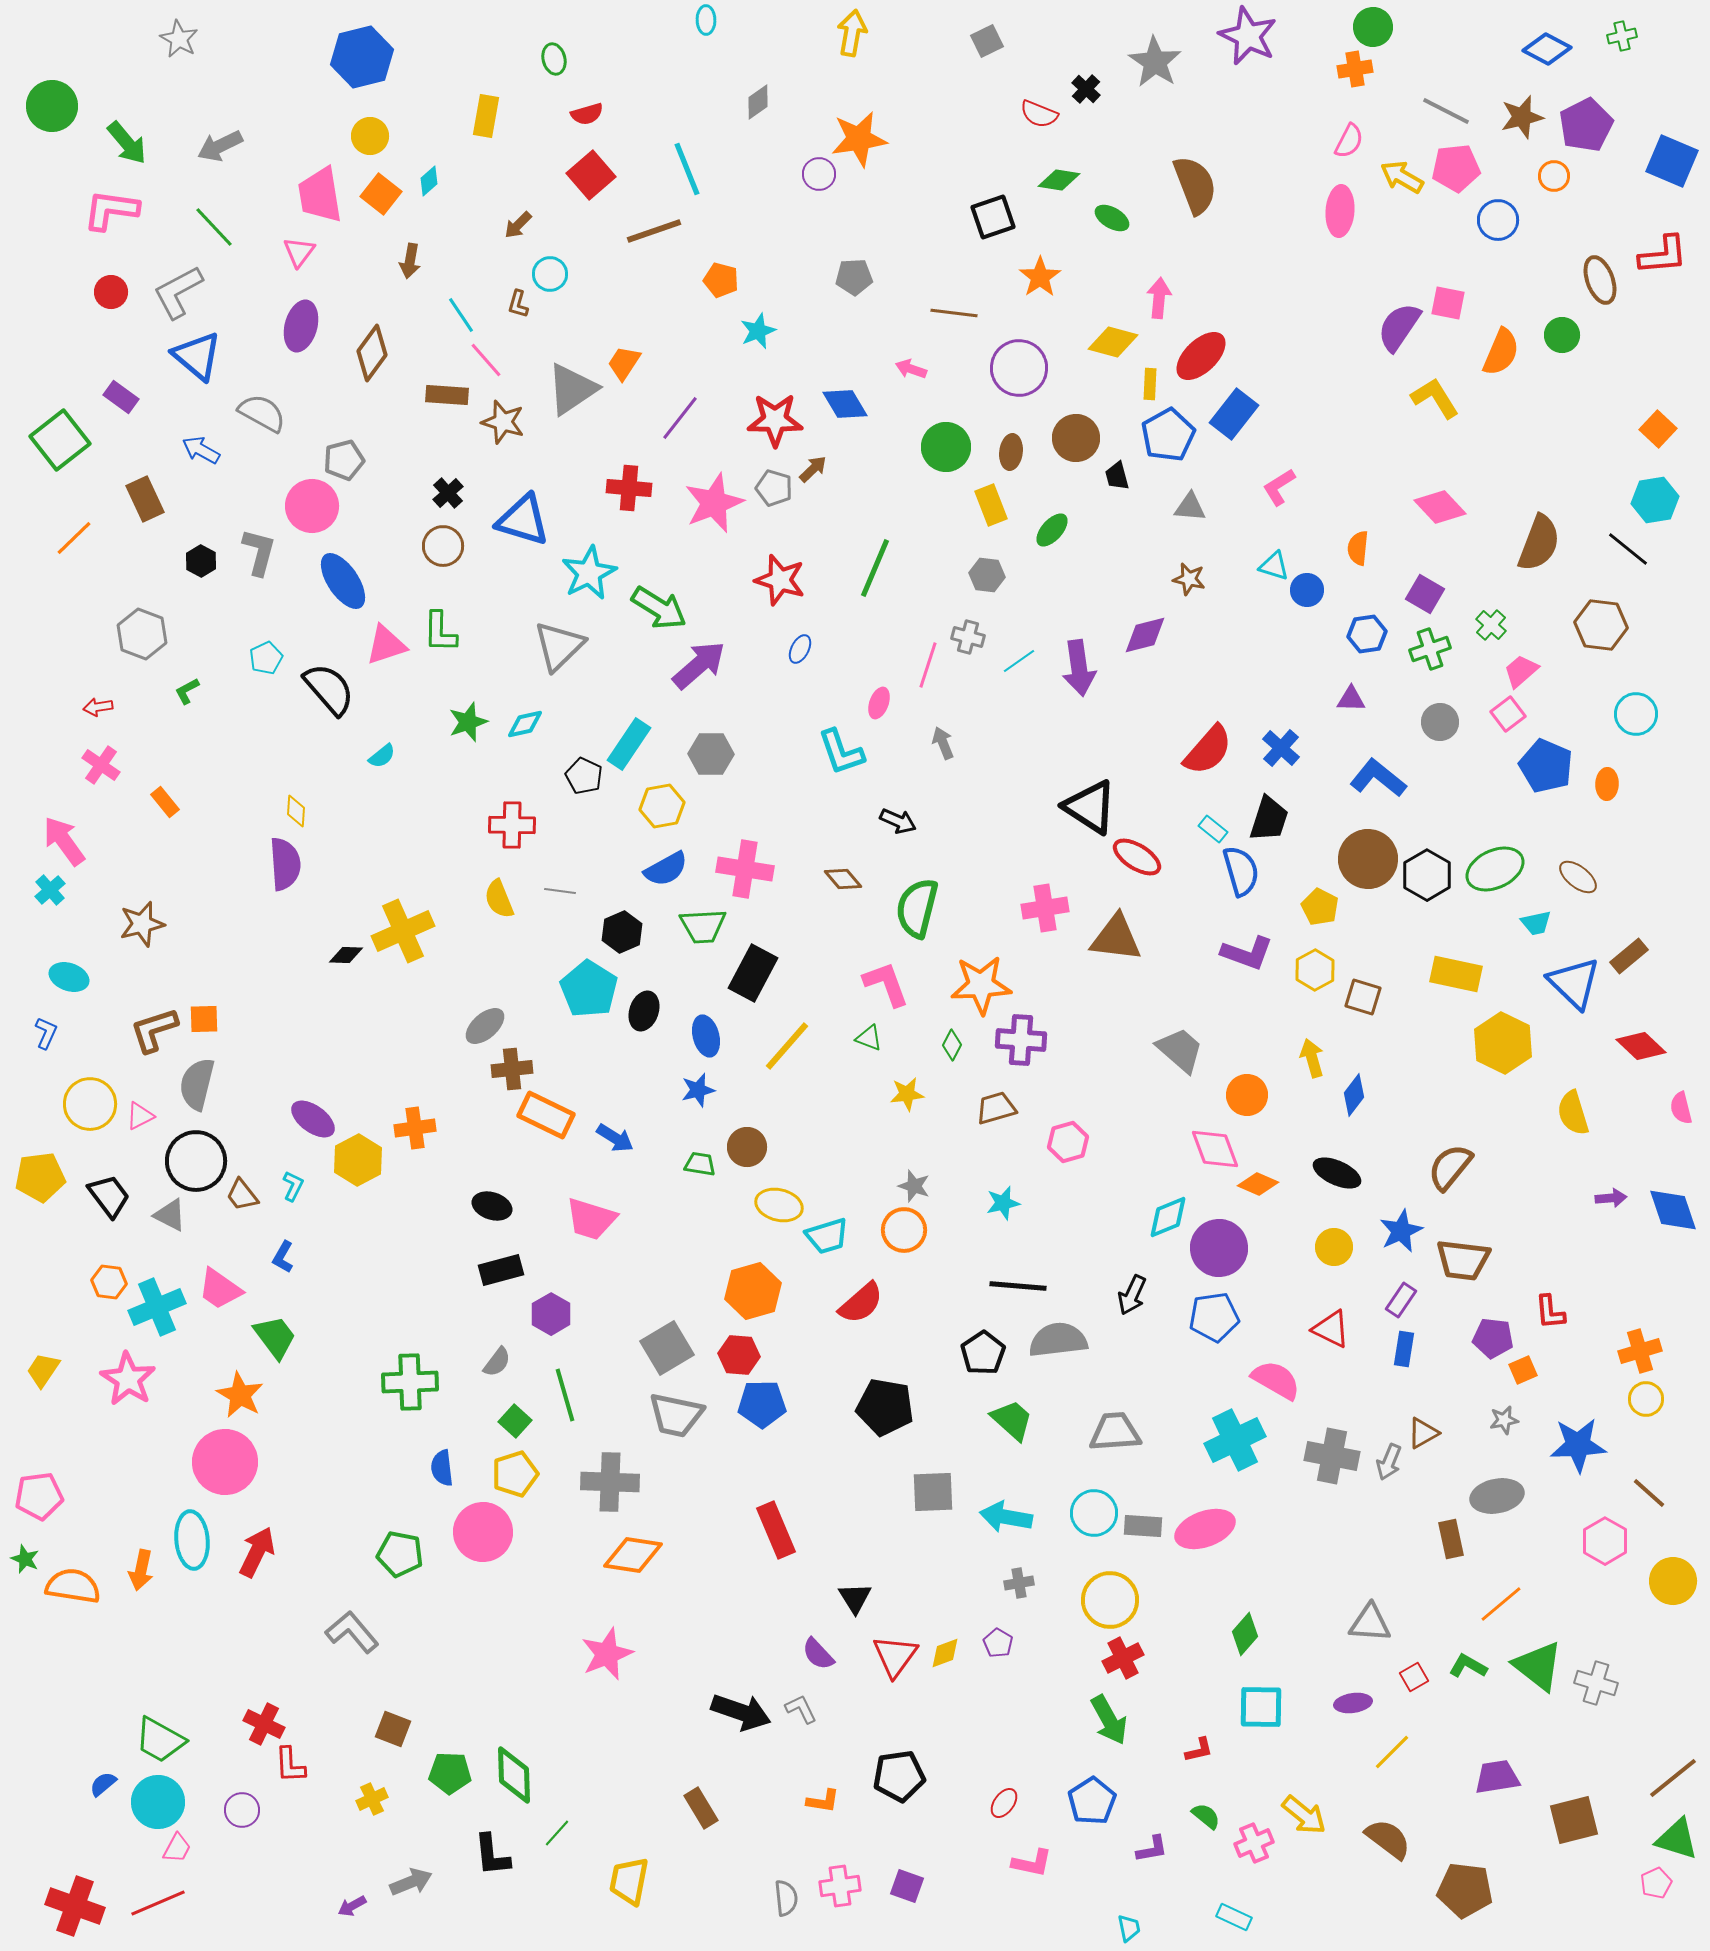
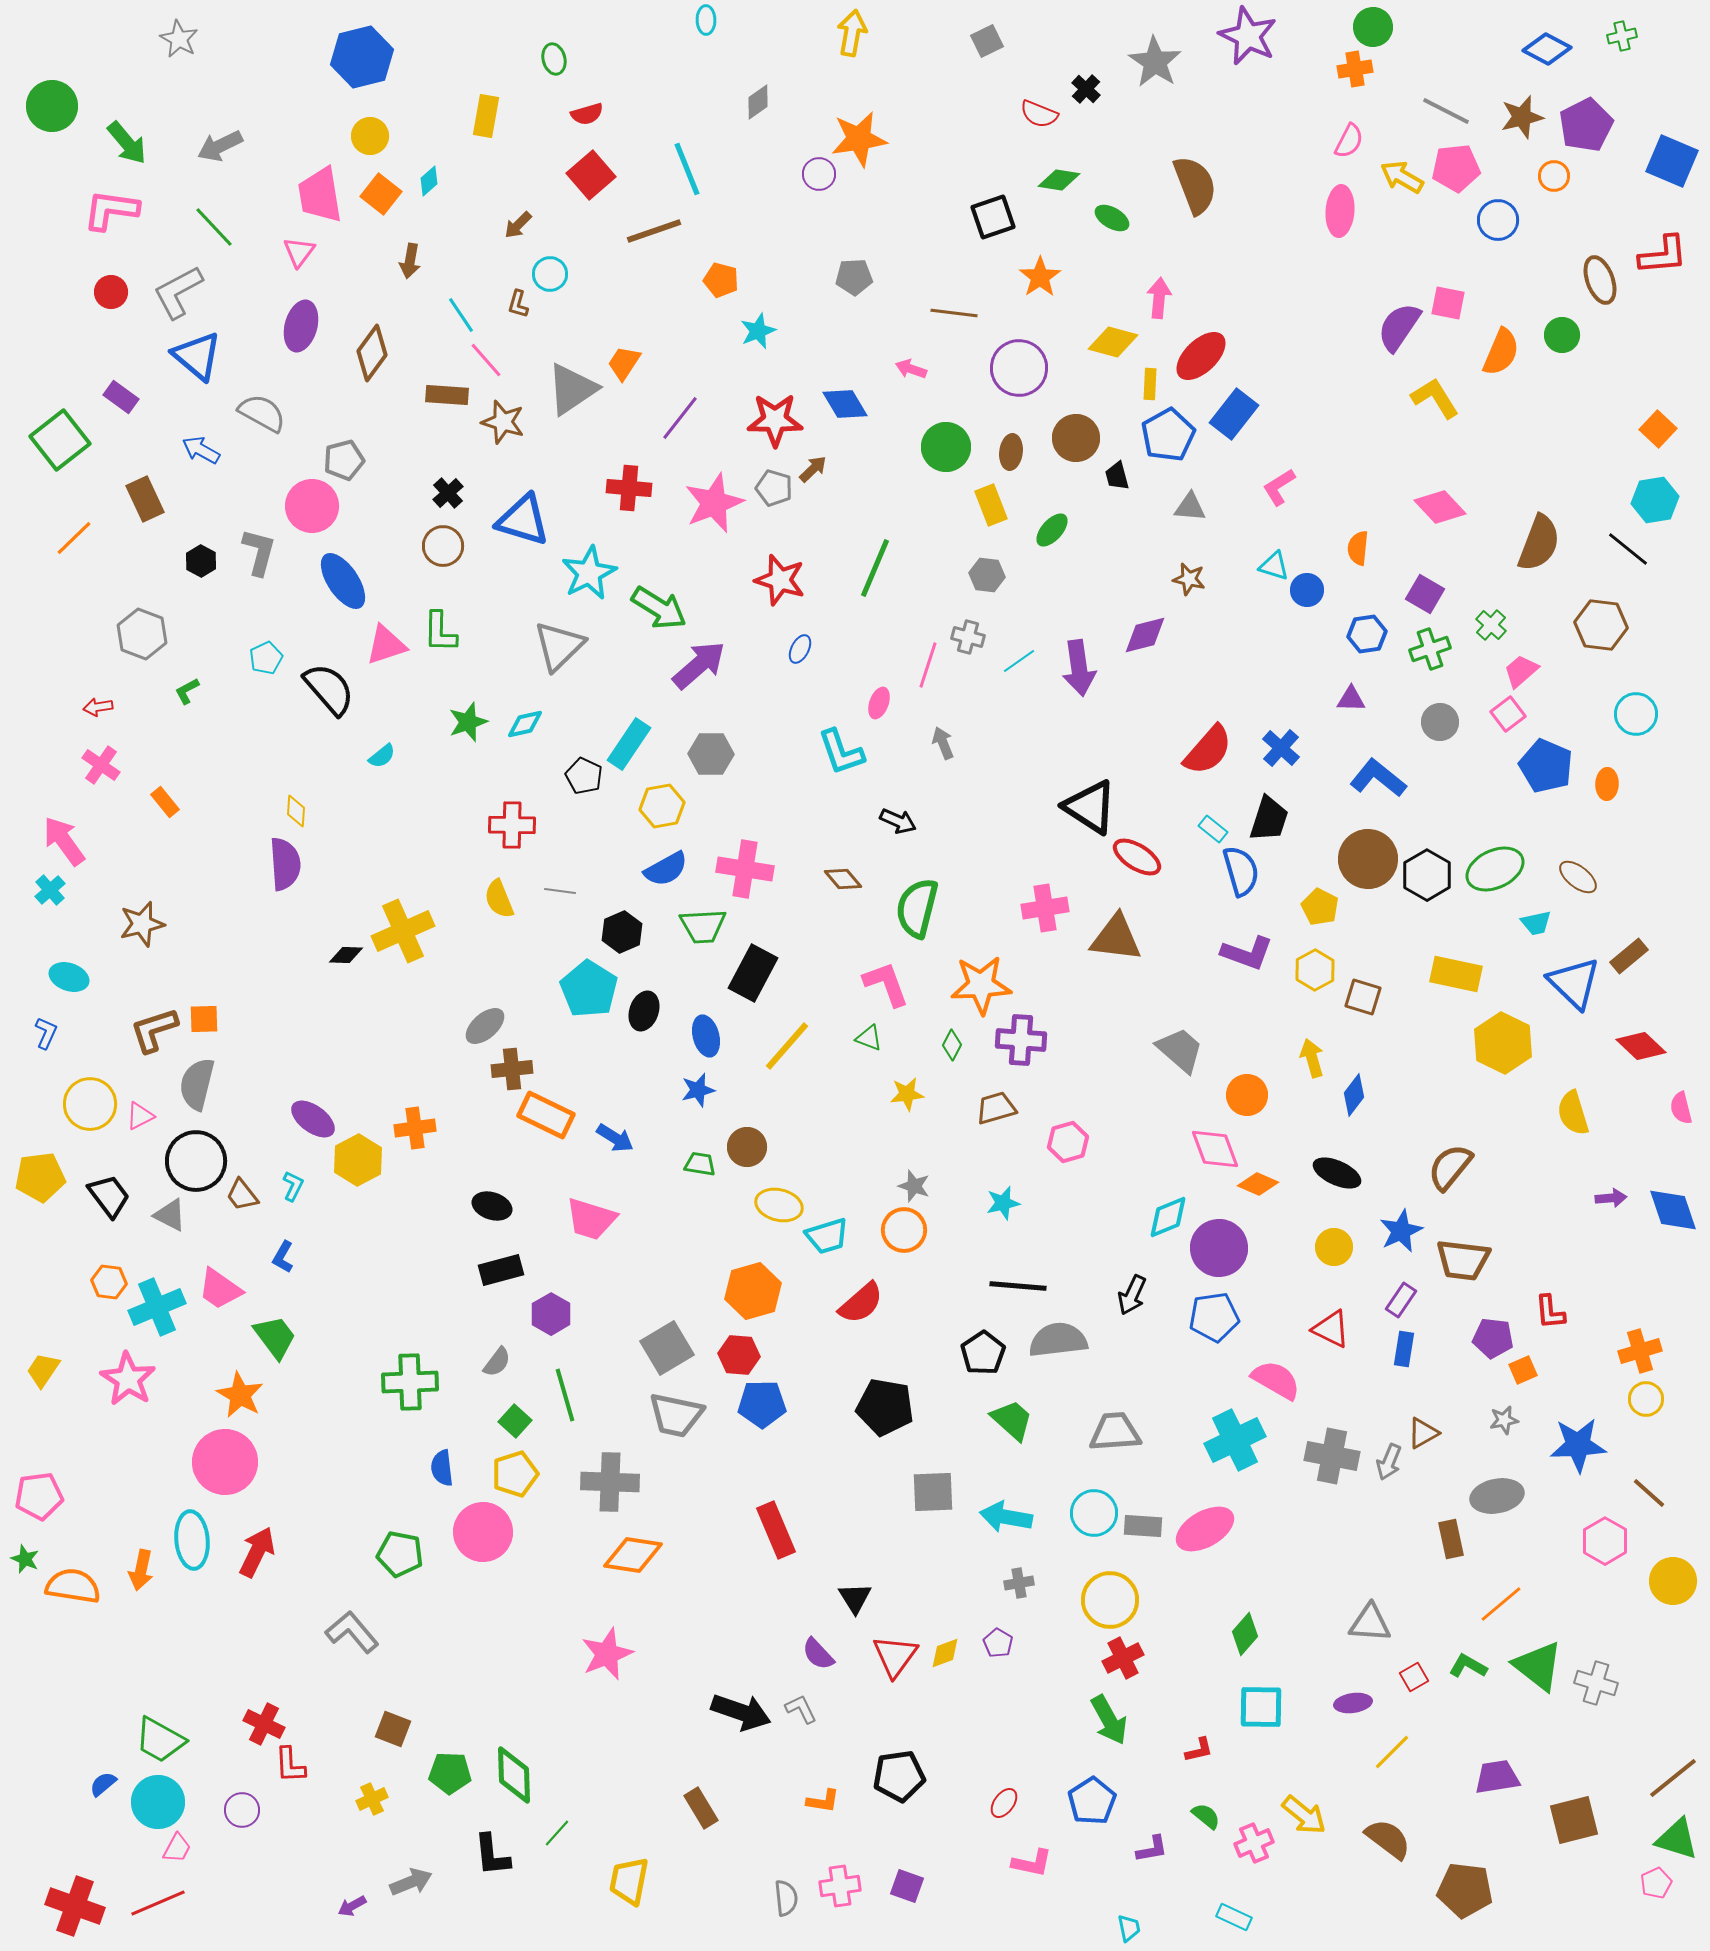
pink ellipse at (1205, 1529): rotated 10 degrees counterclockwise
